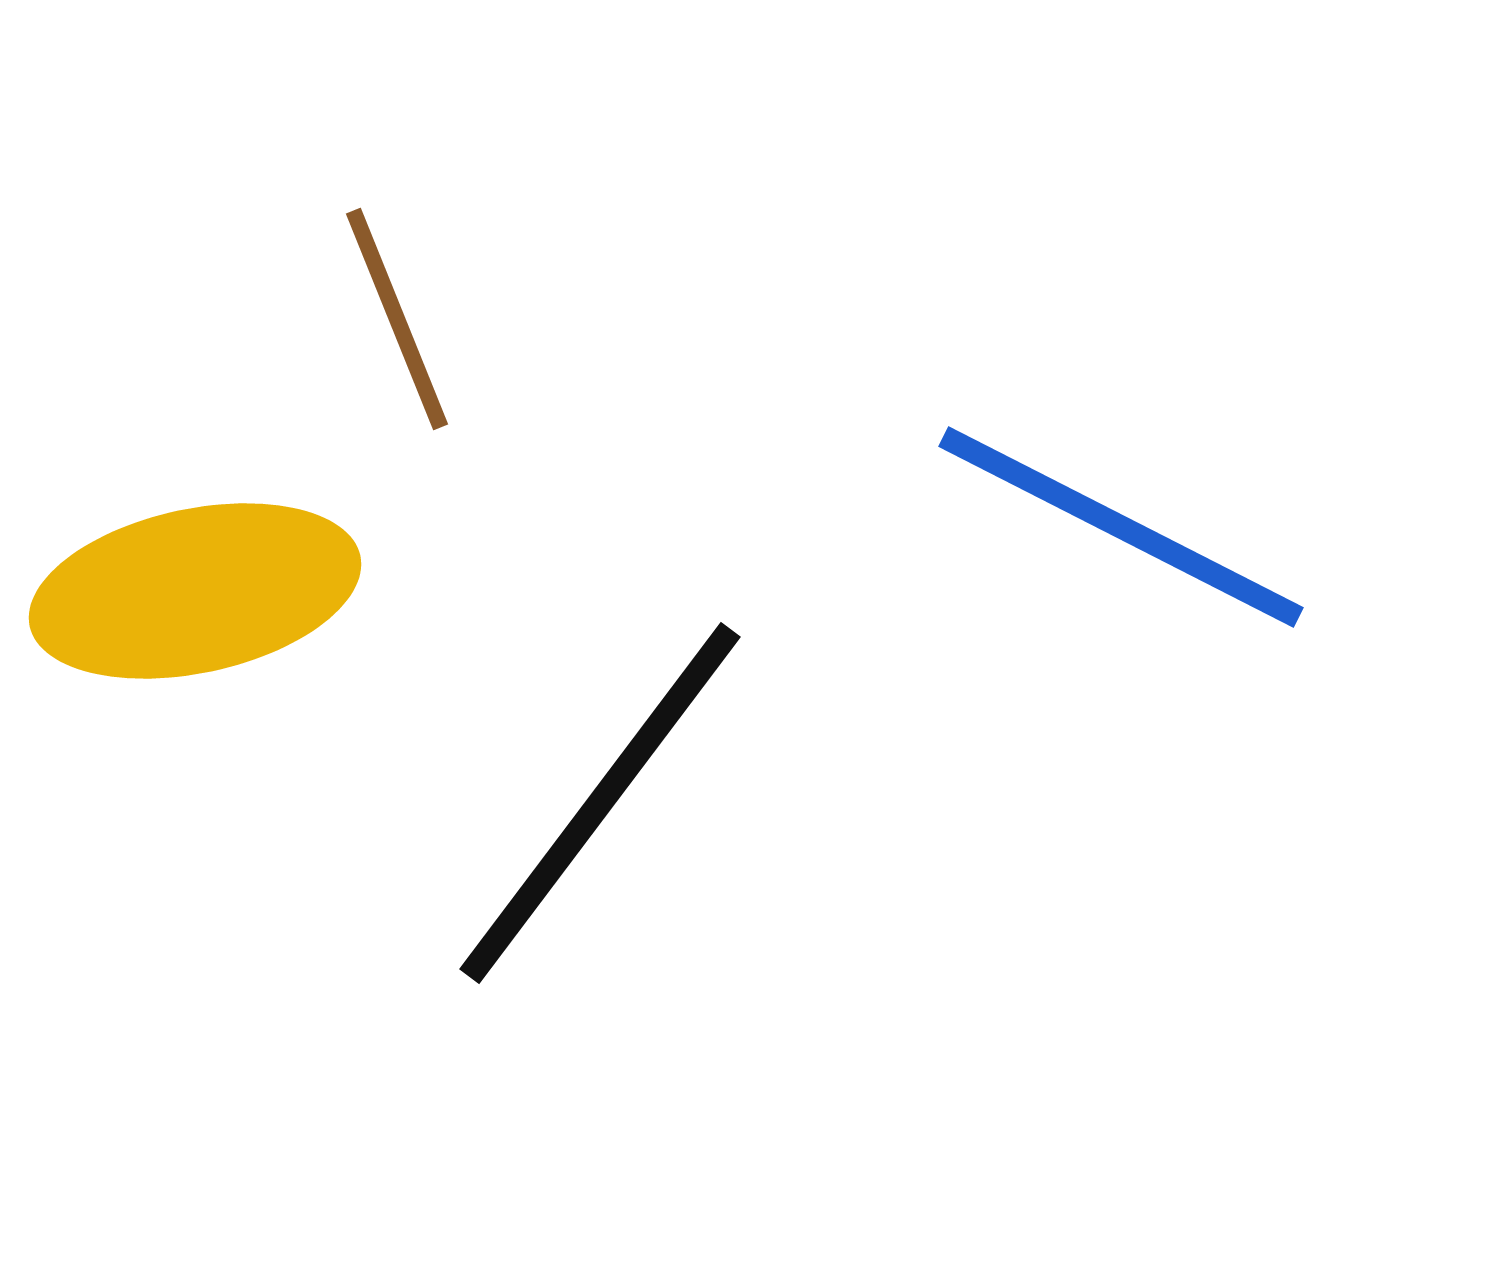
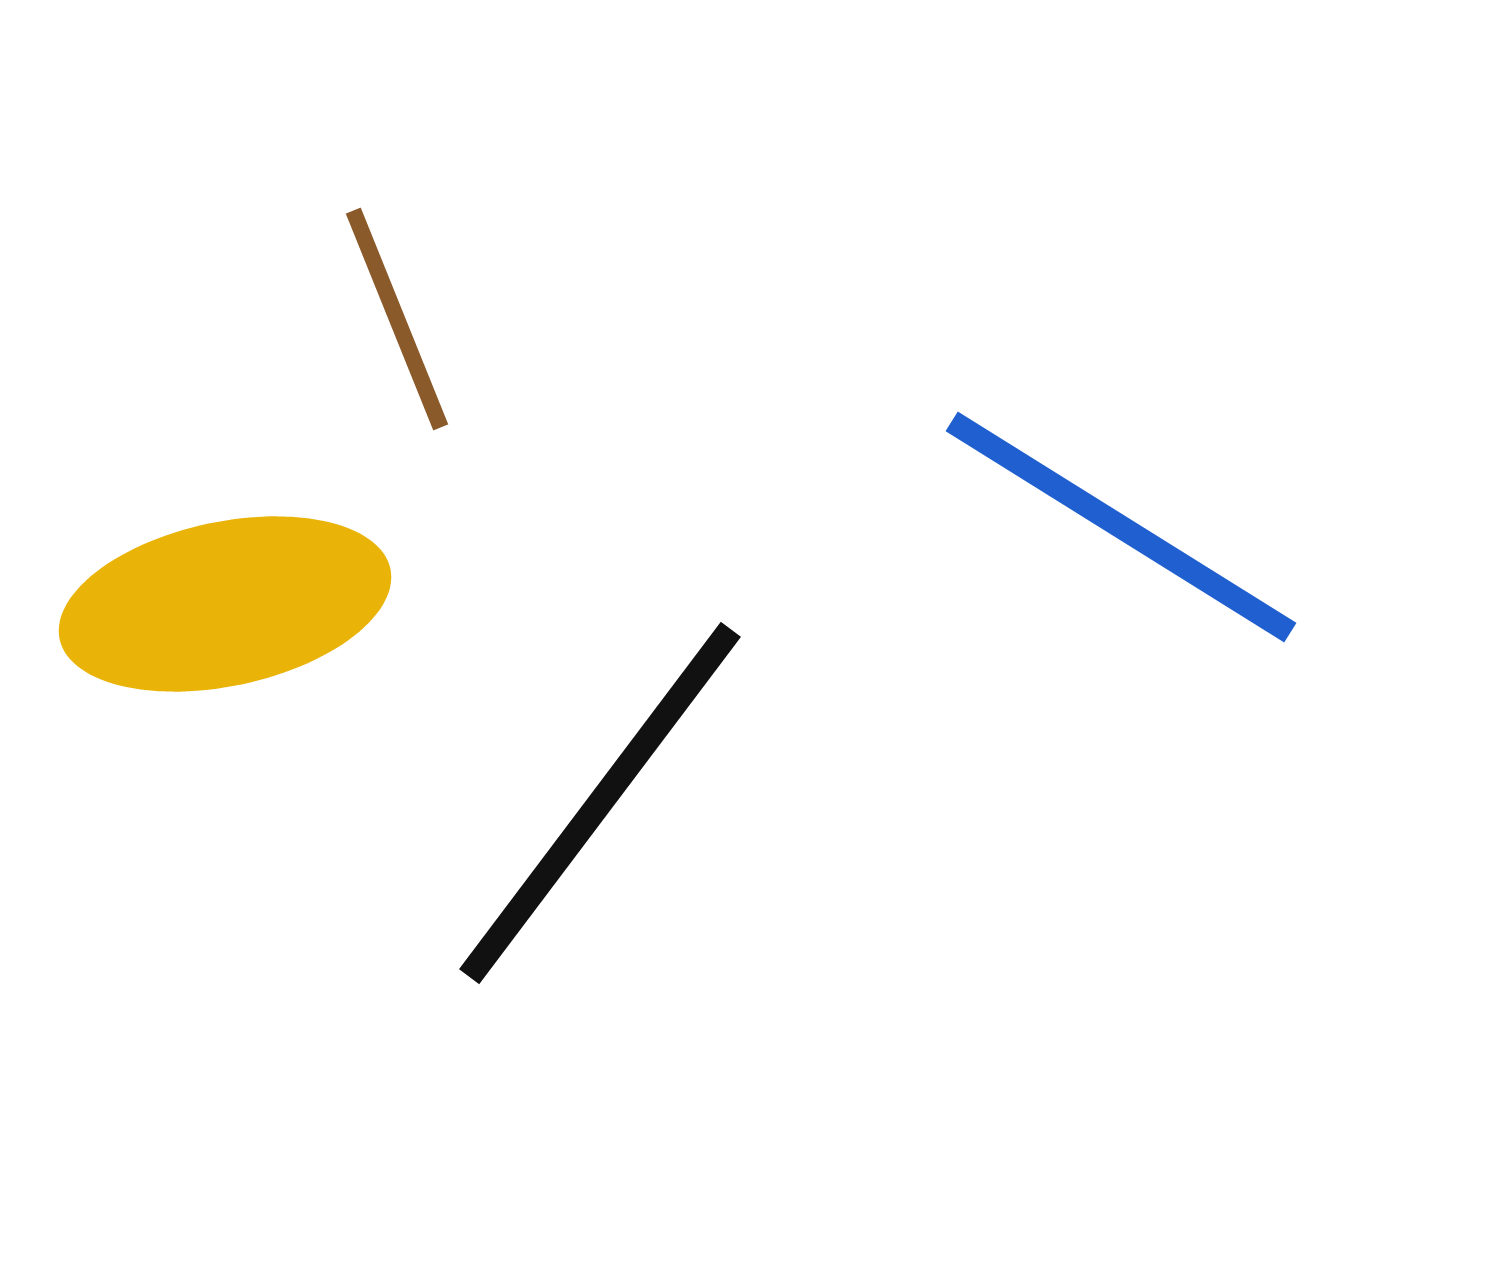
blue line: rotated 5 degrees clockwise
yellow ellipse: moved 30 px right, 13 px down
